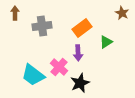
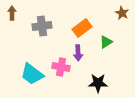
brown arrow: moved 3 px left
pink cross: moved 2 px right; rotated 30 degrees counterclockwise
cyan trapezoid: moved 1 px left, 1 px up
black star: moved 18 px right; rotated 24 degrees clockwise
